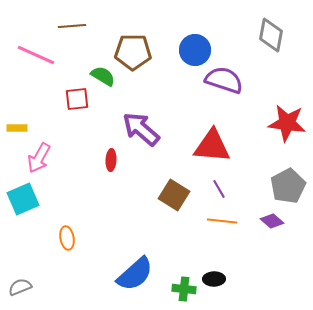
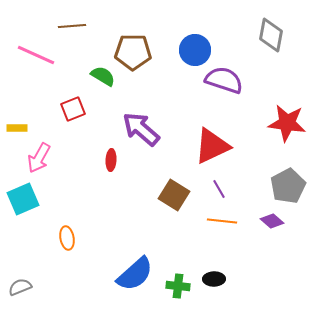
red square: moved 4 px left, 10 px down; rotated 15 degrees counterclockwise
red triangle: rotated 30 degrees counterclockwise
green cross: moved 6 px left, 3 px up
